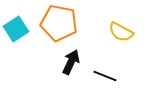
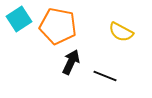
orange pentagon: moved 1 px left, 3 px down
cyan square: moved 3 px right, 10 px up
